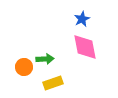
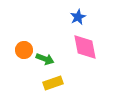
blue star: moved 4 px left, 2 px up
green arrow: rotated 24 degrees clockwise
orange circle: moved 17 px up
